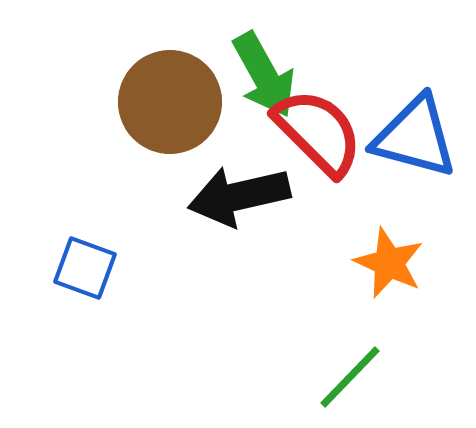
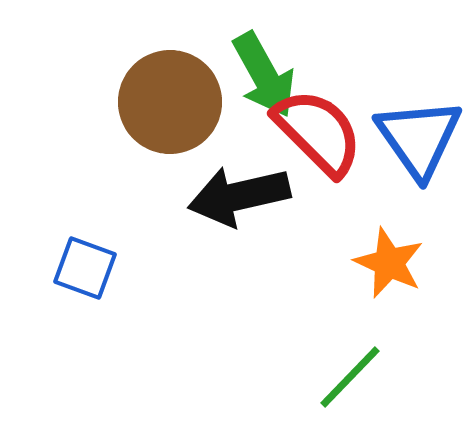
blue triangle: moved 4 px right, 1 px down; rotated 40 degrees clockwise
